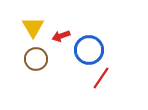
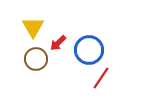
red arrow: moved 3 px left, 7 px down; rotated 24 degrees counterclockwise
